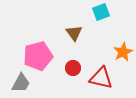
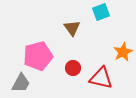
brown triangle: moved 2 px left, 5 px up
